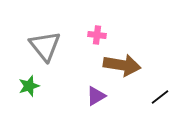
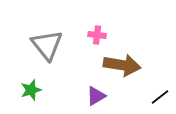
gray triangle: moved 2 px right, 1 px up
green star: moved 2 px right, 4 px down
